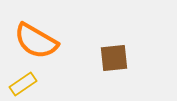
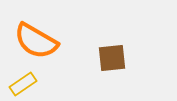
brown square: moved 2 px left
